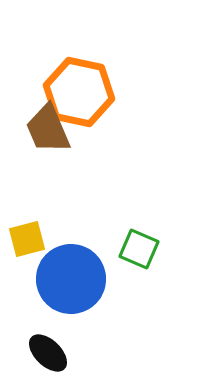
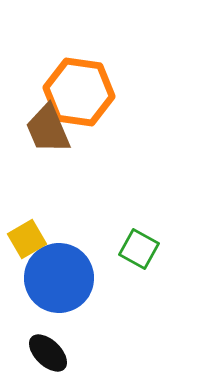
orange hexagon: rotated 4 degrees counterclockwise
yellow square: rotated 15 degrees counterclockwise
green square: rotated 6 degrees clockwise
blue circle: moved 12 px left, 1 px up
